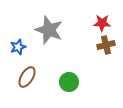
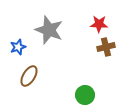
red star: moved 3 px left, 1 px down
brown cross: moved 2 px down
brown ellipse: moved 2 px right, 1 px up
green circle: moved 16 px right, 13 px down
